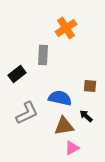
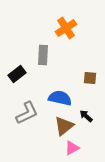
brown square: moved 8 px up
brown triangle: rotated 30 degrees counterclockwise
